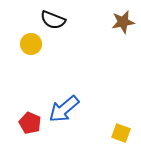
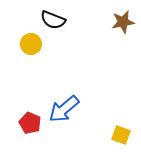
yellow square: moved 2 px down
